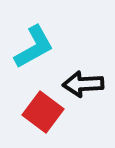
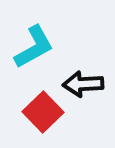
red square: rotated 9 degrees clockwise
